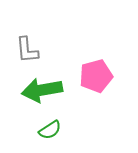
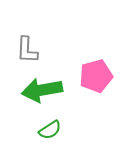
gray L-shape: rotated 8 degrees clockwise
